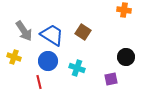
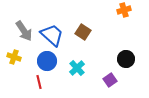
orange cross: rotated 24 degrees counterclockwise
blue trapezoid: rotated 10 degrees clockwise
black circle: moved 2 px down
blue circle: moved 1 px left
cyan cross: rotated 28 degrees clockwise
purple square: moved 1 px left, 1 px down; rotated 24 degrees counterclockwise
